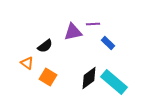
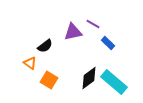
purple line: rotated 32 degrees clockwise
orange triangle: moved 3 px right
orange square: moved 1 px right, 3 px down
